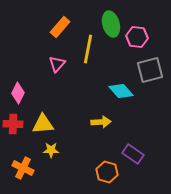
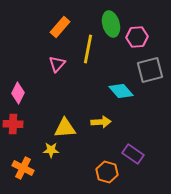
pink hexagon: rotated 10 degrees counterclockwise
yellow triangle: moved 22 px right, 4 px down
